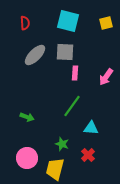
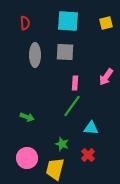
cyan square: rotated 10 degrees counterclockwise
gray ellipse: rotated 45 degrees counterclockwise
pink rectangle: moved 10 px down
